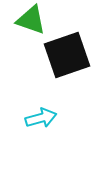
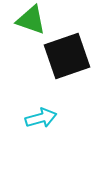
black square: moved 1 px down
